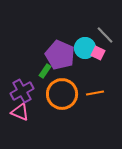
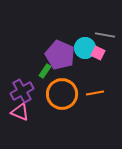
gray line: rotated 36 degrees counterclockwise
